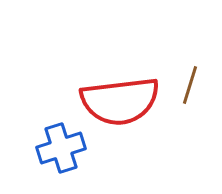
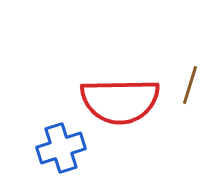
red semicircle: rotated 6 degrees clockwise
